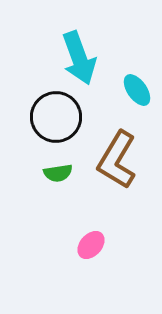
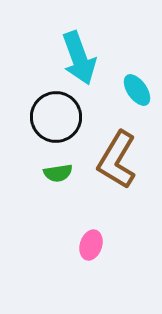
pink ellipse: rotated 24 degrees counterclockwise
